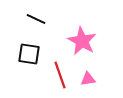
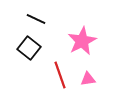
pink star: rotated 16 degrees clockwise
black square: moved 6 px up; rotated 30 degrees clockwise
